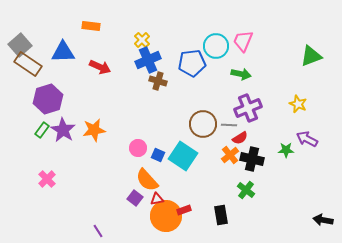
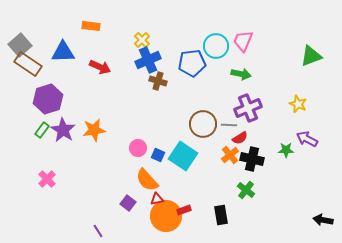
purple square: moved 7 px left, 5 px down
